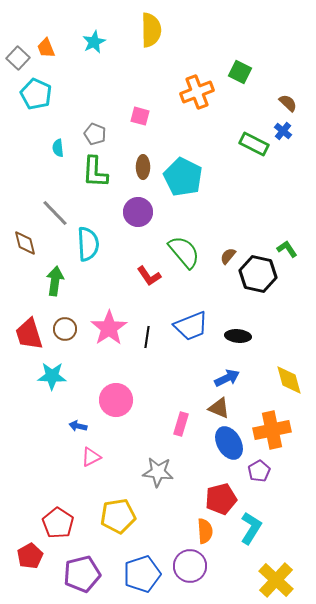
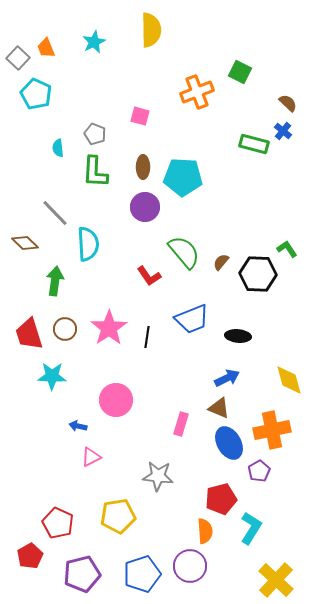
green rectangle at (254, 144): rotated 12 degrees counterclockwise
cyan pentagon at (183, 177): rotated 24 degrees counterclockwise
purple circle at (138, 212): moved 7 px right, 5 px up
brown diamond at (25, 243): rotated 32 degrees counterclockwise
brown semicircle at (228, 256): moved 7 px left, 6 px down
black hexagon at (258, 274): rotated 9 degrees counterclockwise
blue trapezoid at (191, 326): moved 1 px right, 7 px up
gray star at (158, 472): moved 4 px down
red pentagon at (58, 523): rotated 8 degrees counterclockwise
